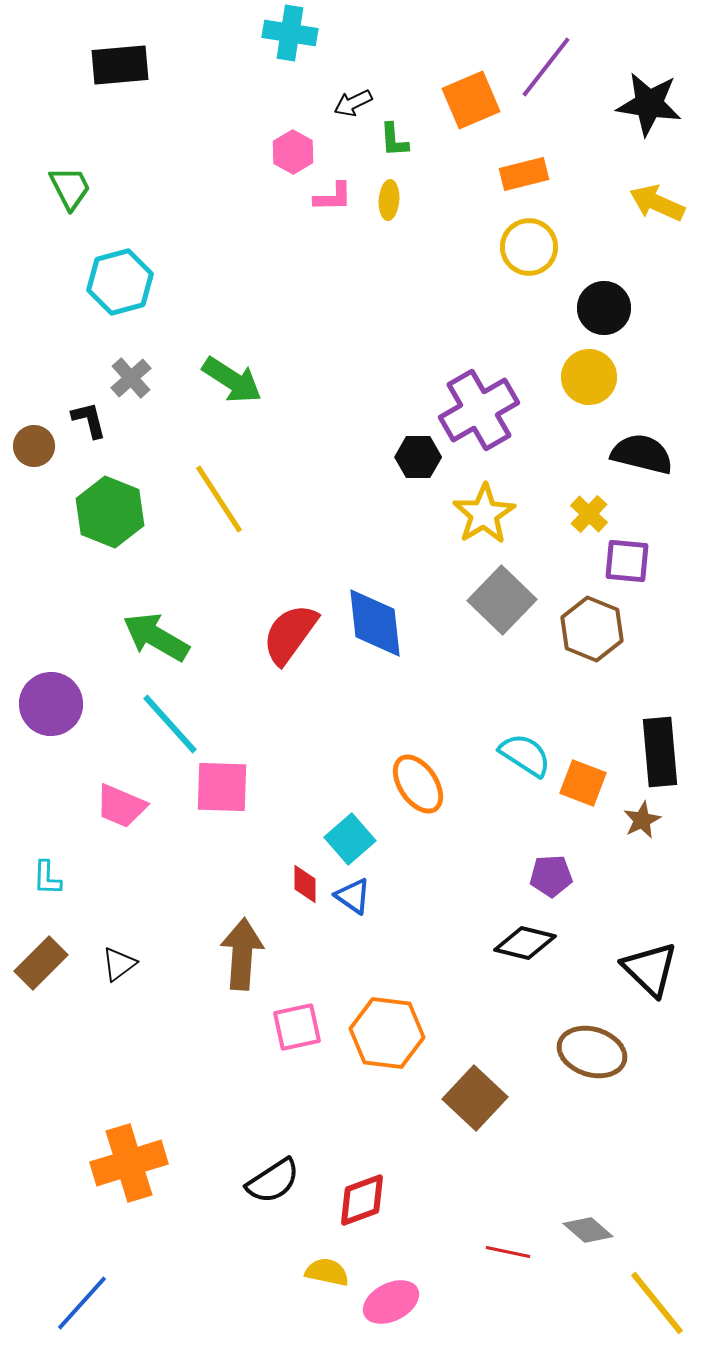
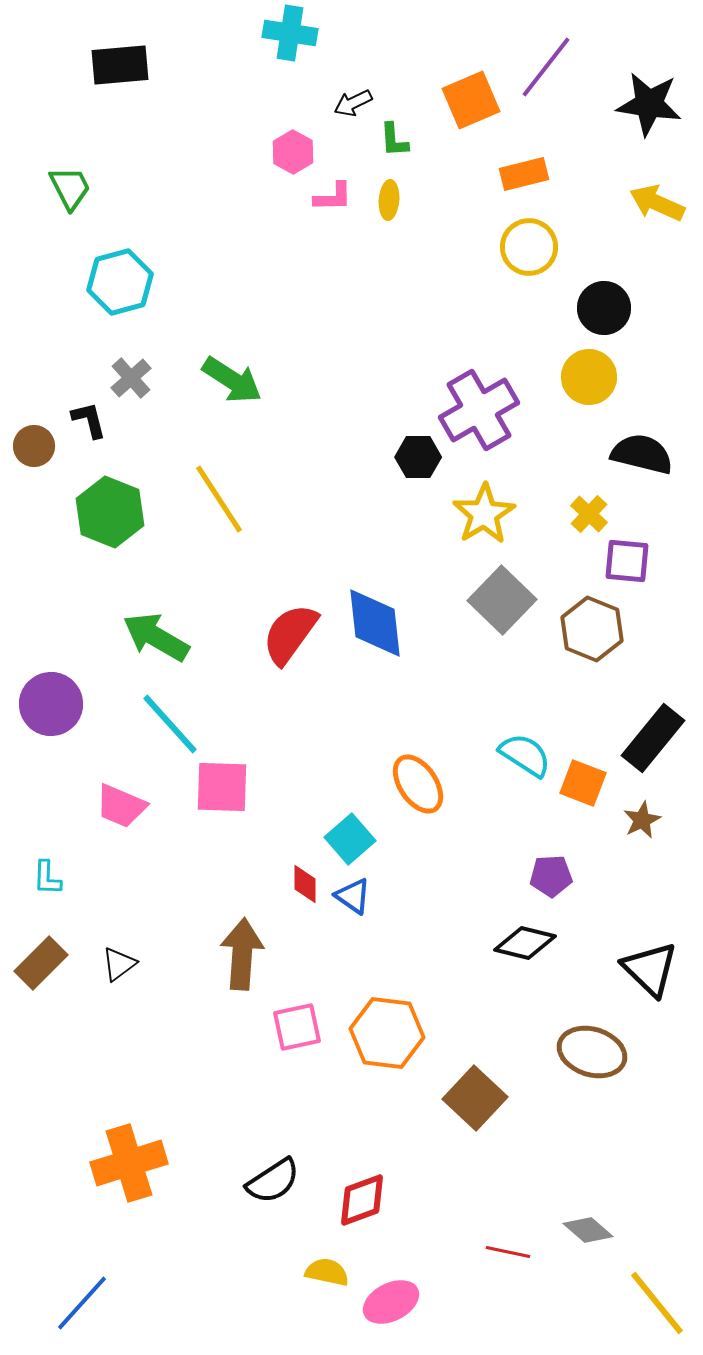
black rectangle at (660, 752): moved 7 px left, 14 px up; rotated 44 degrees clockwise
